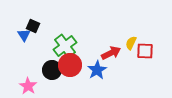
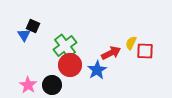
black circle: moved 15 px down
pink star: moved 1 px up
